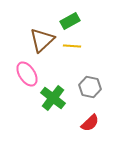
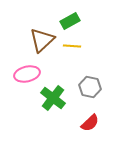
pink ellipse: rotated 70 degrees counterclockwise
